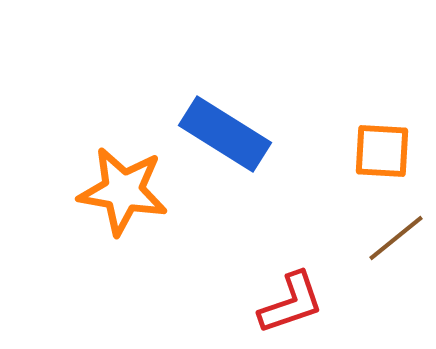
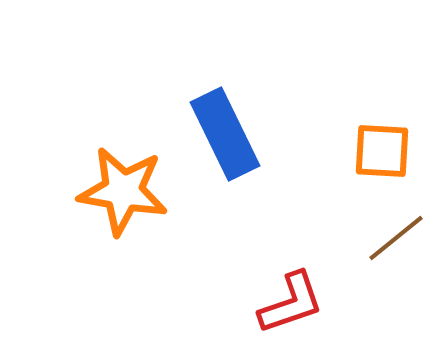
blue rectangle: rotated 32 degrees clockwise
